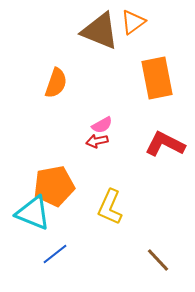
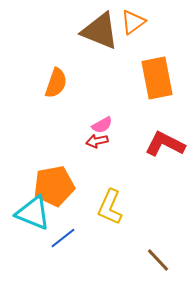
blue line: moved 8 px right, 16 px up
